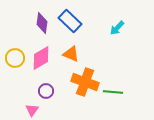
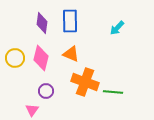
blue rectangle: rotated 45 degrees clockwise
pink diamond: rotated 45 degrees counterclockwise
